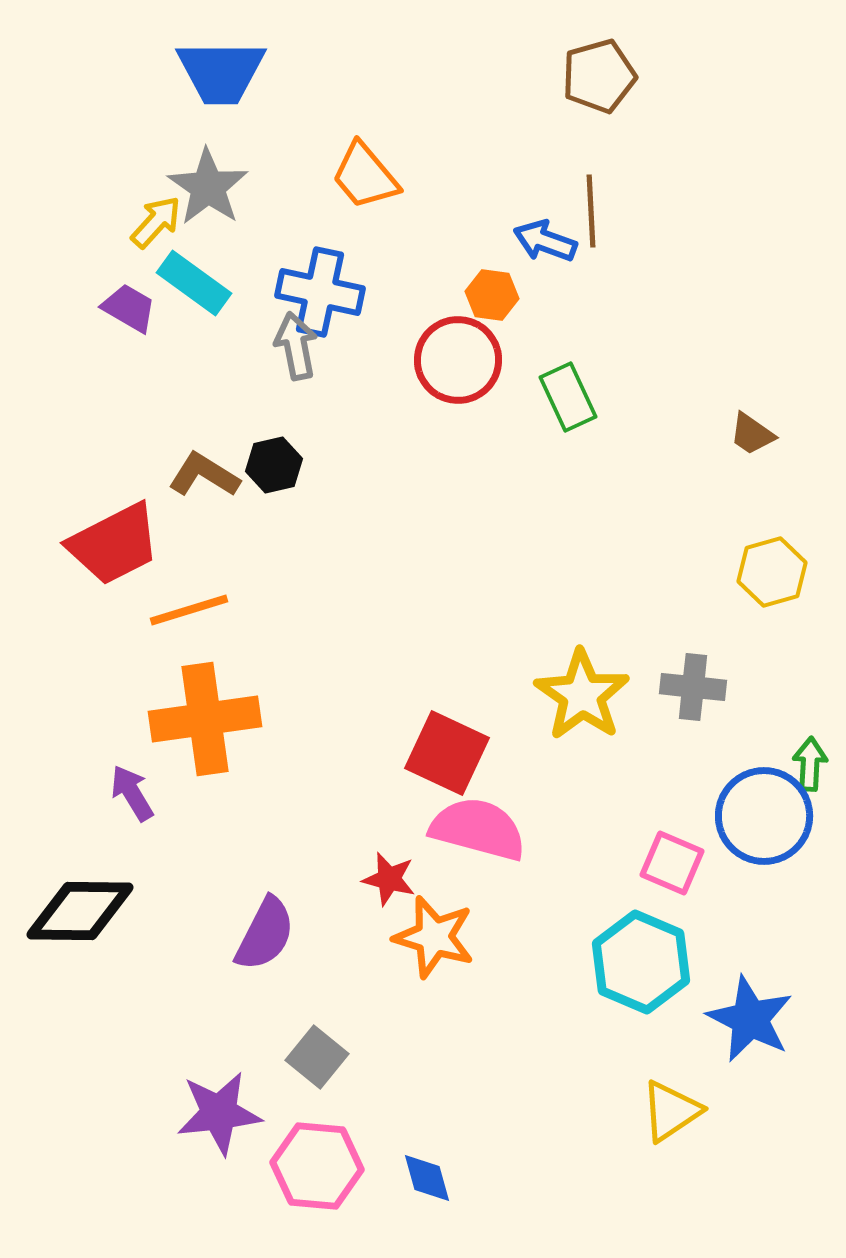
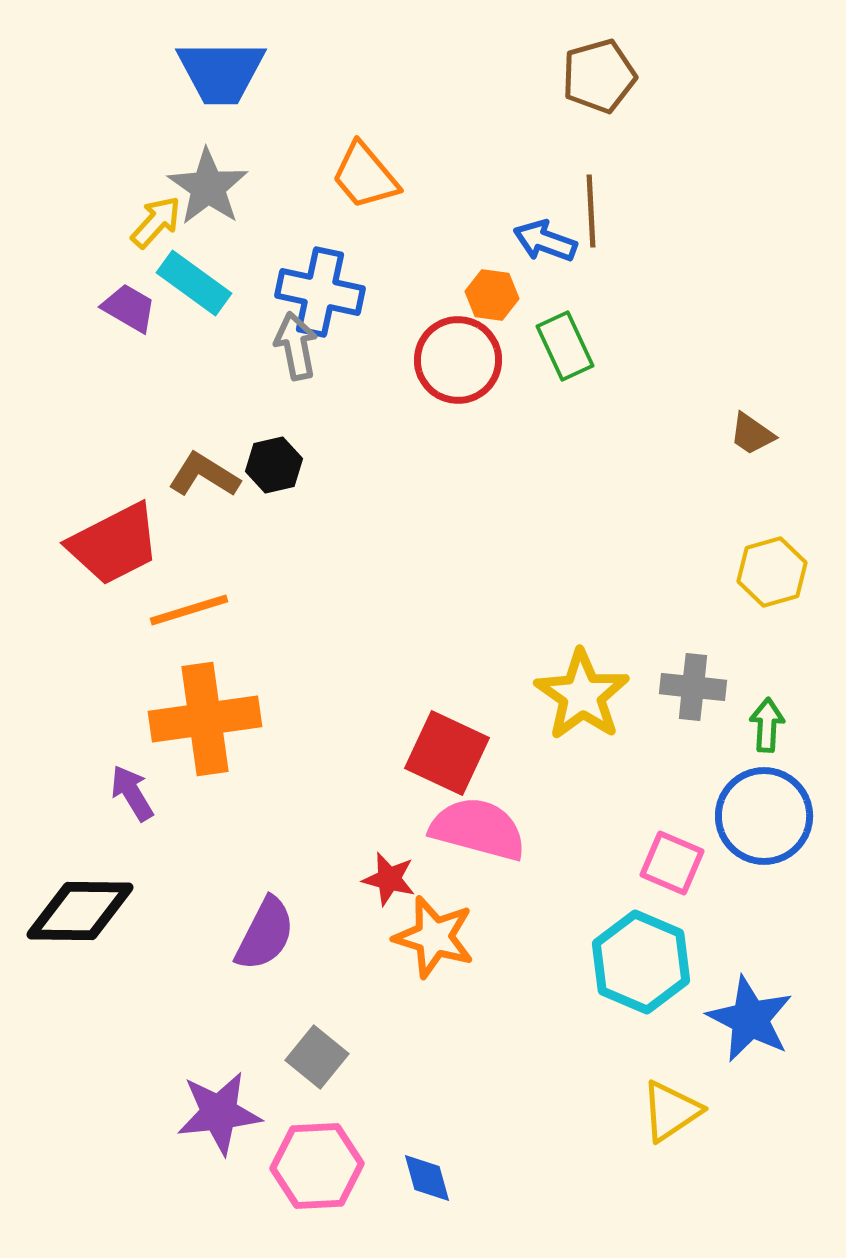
green rectangle: moved 3 px left, 51 px up
green arrow: moved 43 px left, 39 px up
pink hexagon: rotated 8 degrees counterclockwise
